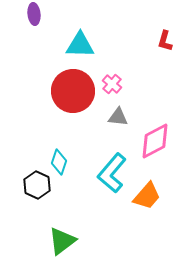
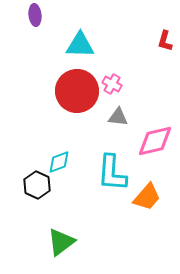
purple ellipse: moved 1 px right, 1 px down
pink cross: rotated 12 degrees counterclockwise
red circle: moved 4 px right
pink diamond: rotated 15 degrees clockwise
cyan diamond: rotated 50 degrees clockwise
cyan L-shape: rotated 36 degrees counterclockwise
orange trapezoid: moved 1 px down
green triangle: moved 1 px left, 1 px down
